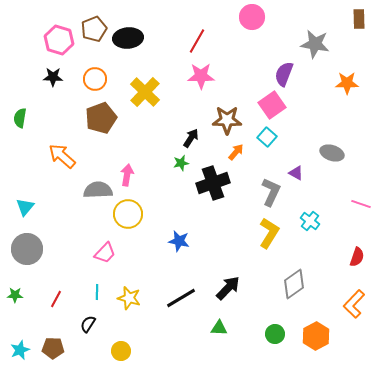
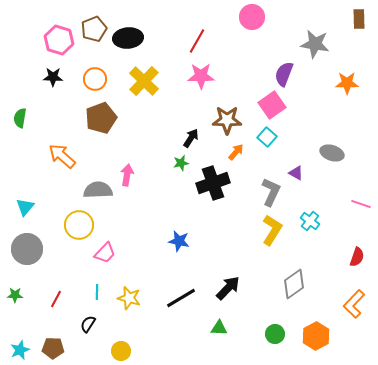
yellow cross at (145, 92): moved 1 px left, 11 px up
yellow circle at (128, 214): moved 49 px left, 11 px down
yellow L-shape at (269, 233): moved 3 px right, 3 px up
